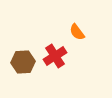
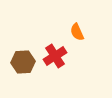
orange semicircle: rotated 12 degrees clockwise
